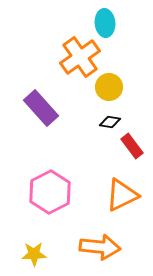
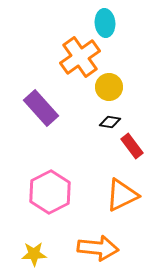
orange arrow: moved 2 px left, 1 px down
